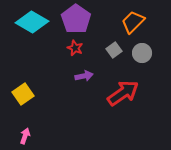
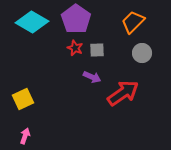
gray square: moved 17 px left; rotated 35 degrees clockwise
purple arrow: moved 8 px right, 1 px down; rotated 36 degrees clockwise
yellow square: moved 5 px down; rotated 10 degrees clockwise
